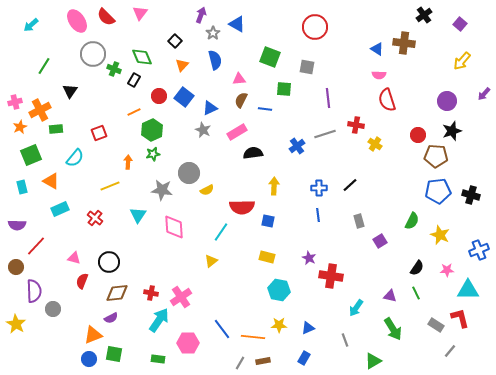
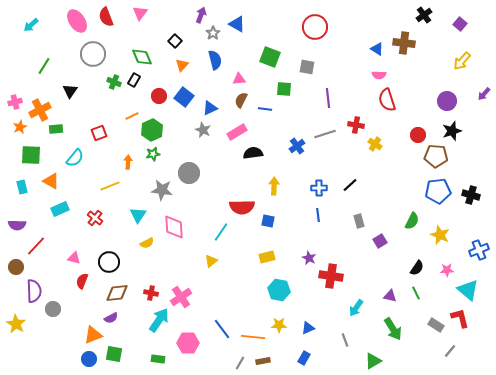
red semicircle at (106, 17): rotated 24 degrees clockwise
green cross at (114, 69): moved 13 px down
orange line at (134, 112): moved 2 px left, 4 px down
green square at (31, 155): rotated 25 degrees clockwise
yellow semicircle at (207, 190): moved 60 px left, 53 px down
yellow rectangle at (267, 257): rotated 28 degrees counterclockwise
cyan triangle at (468, 290): rotated 40 degrees clockwise
